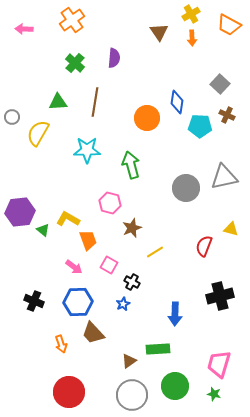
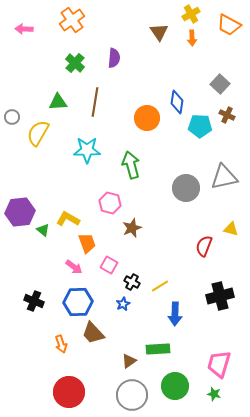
orange trapezoid at (88, 240): moved 1 px left, 3 px down
yellow line at (155, 252): moved 5 px right, 34 px down
